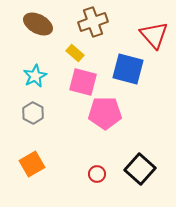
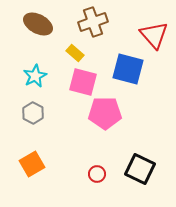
black square: rotated 16 degrees counterclockwise
